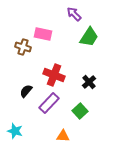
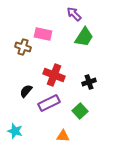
green trapezoid: moved 5 px left
black cross: rotated 24 degrees clockwise
purple rectangle: rotated 20 degrees clockwise
